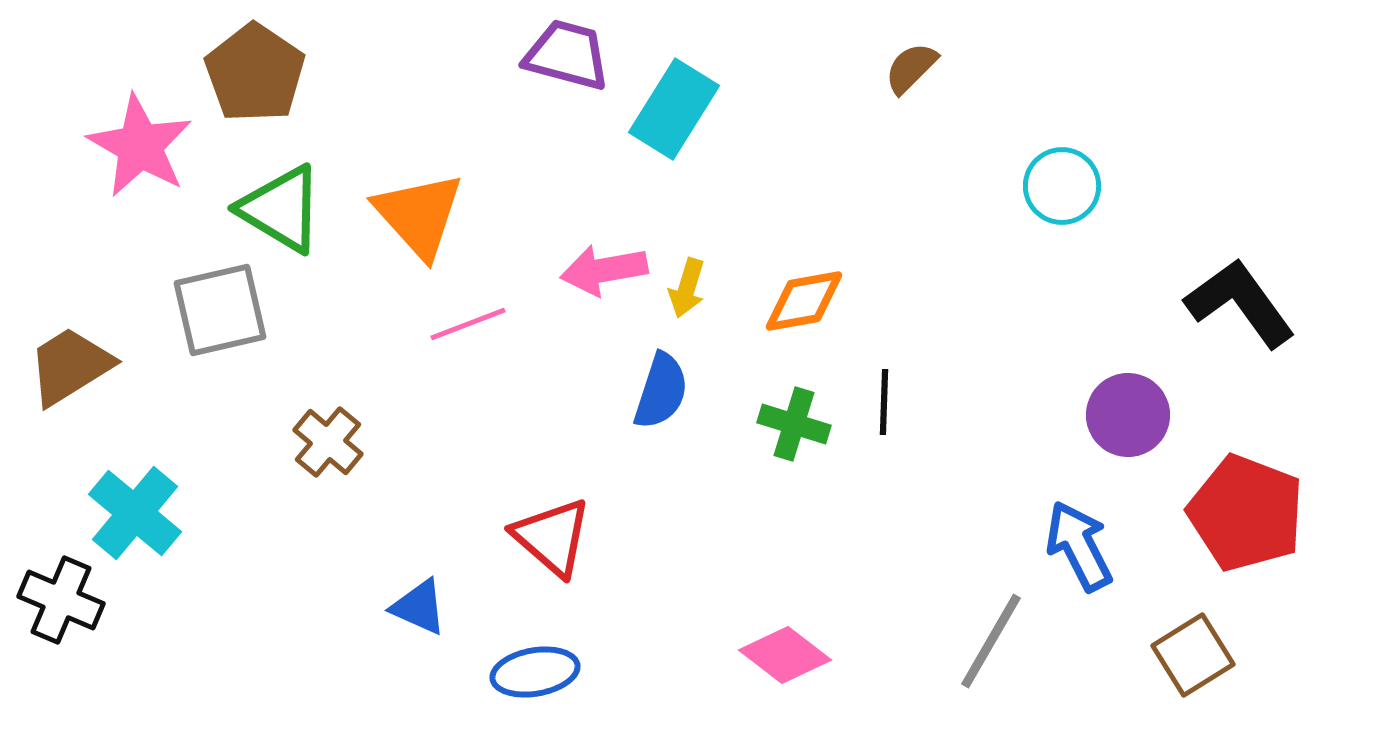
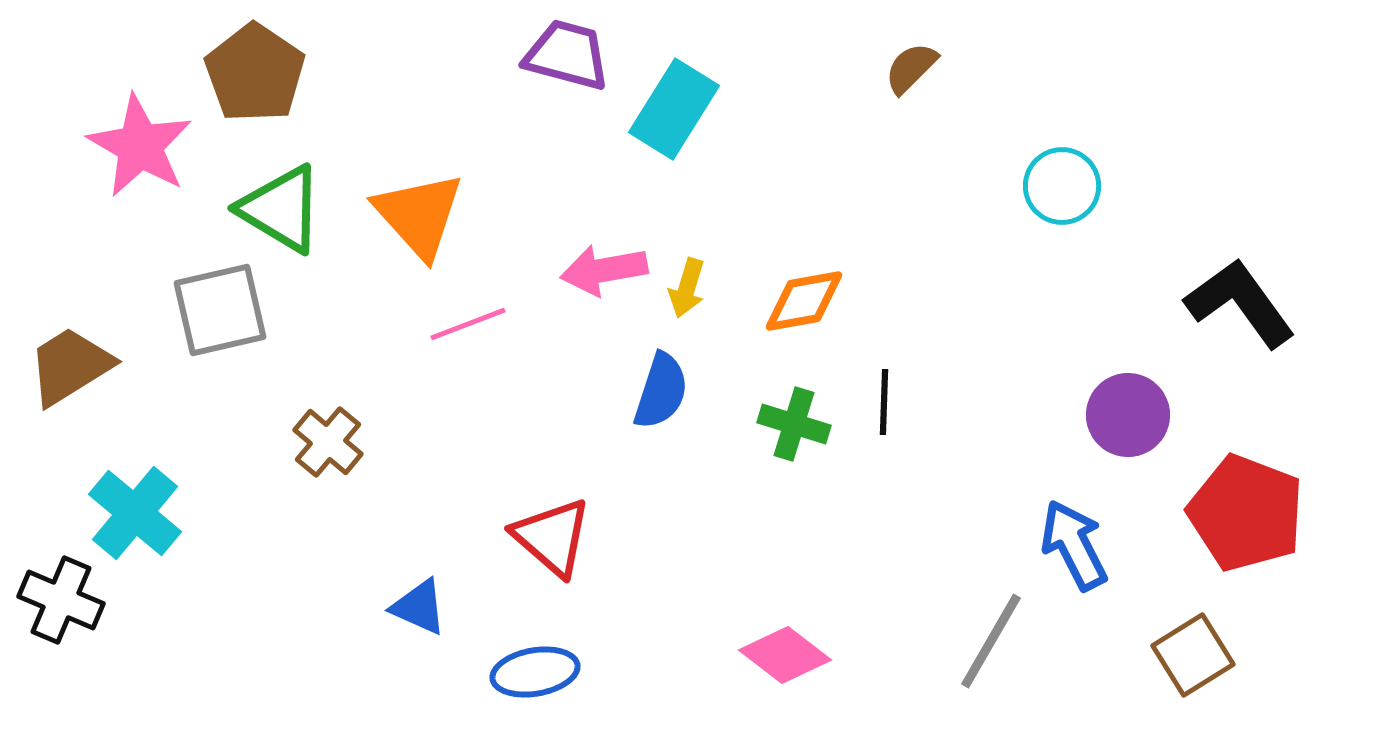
blue arrow: moved 5 px left, 1 px up
